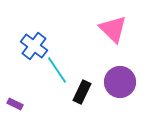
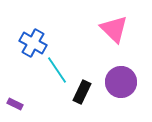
pink triangle: moved 1 px right
blue cross: moved 1 px left, 3 px up; rotated 8 degrees counterclockwise
purple circle: moved 1 px right
